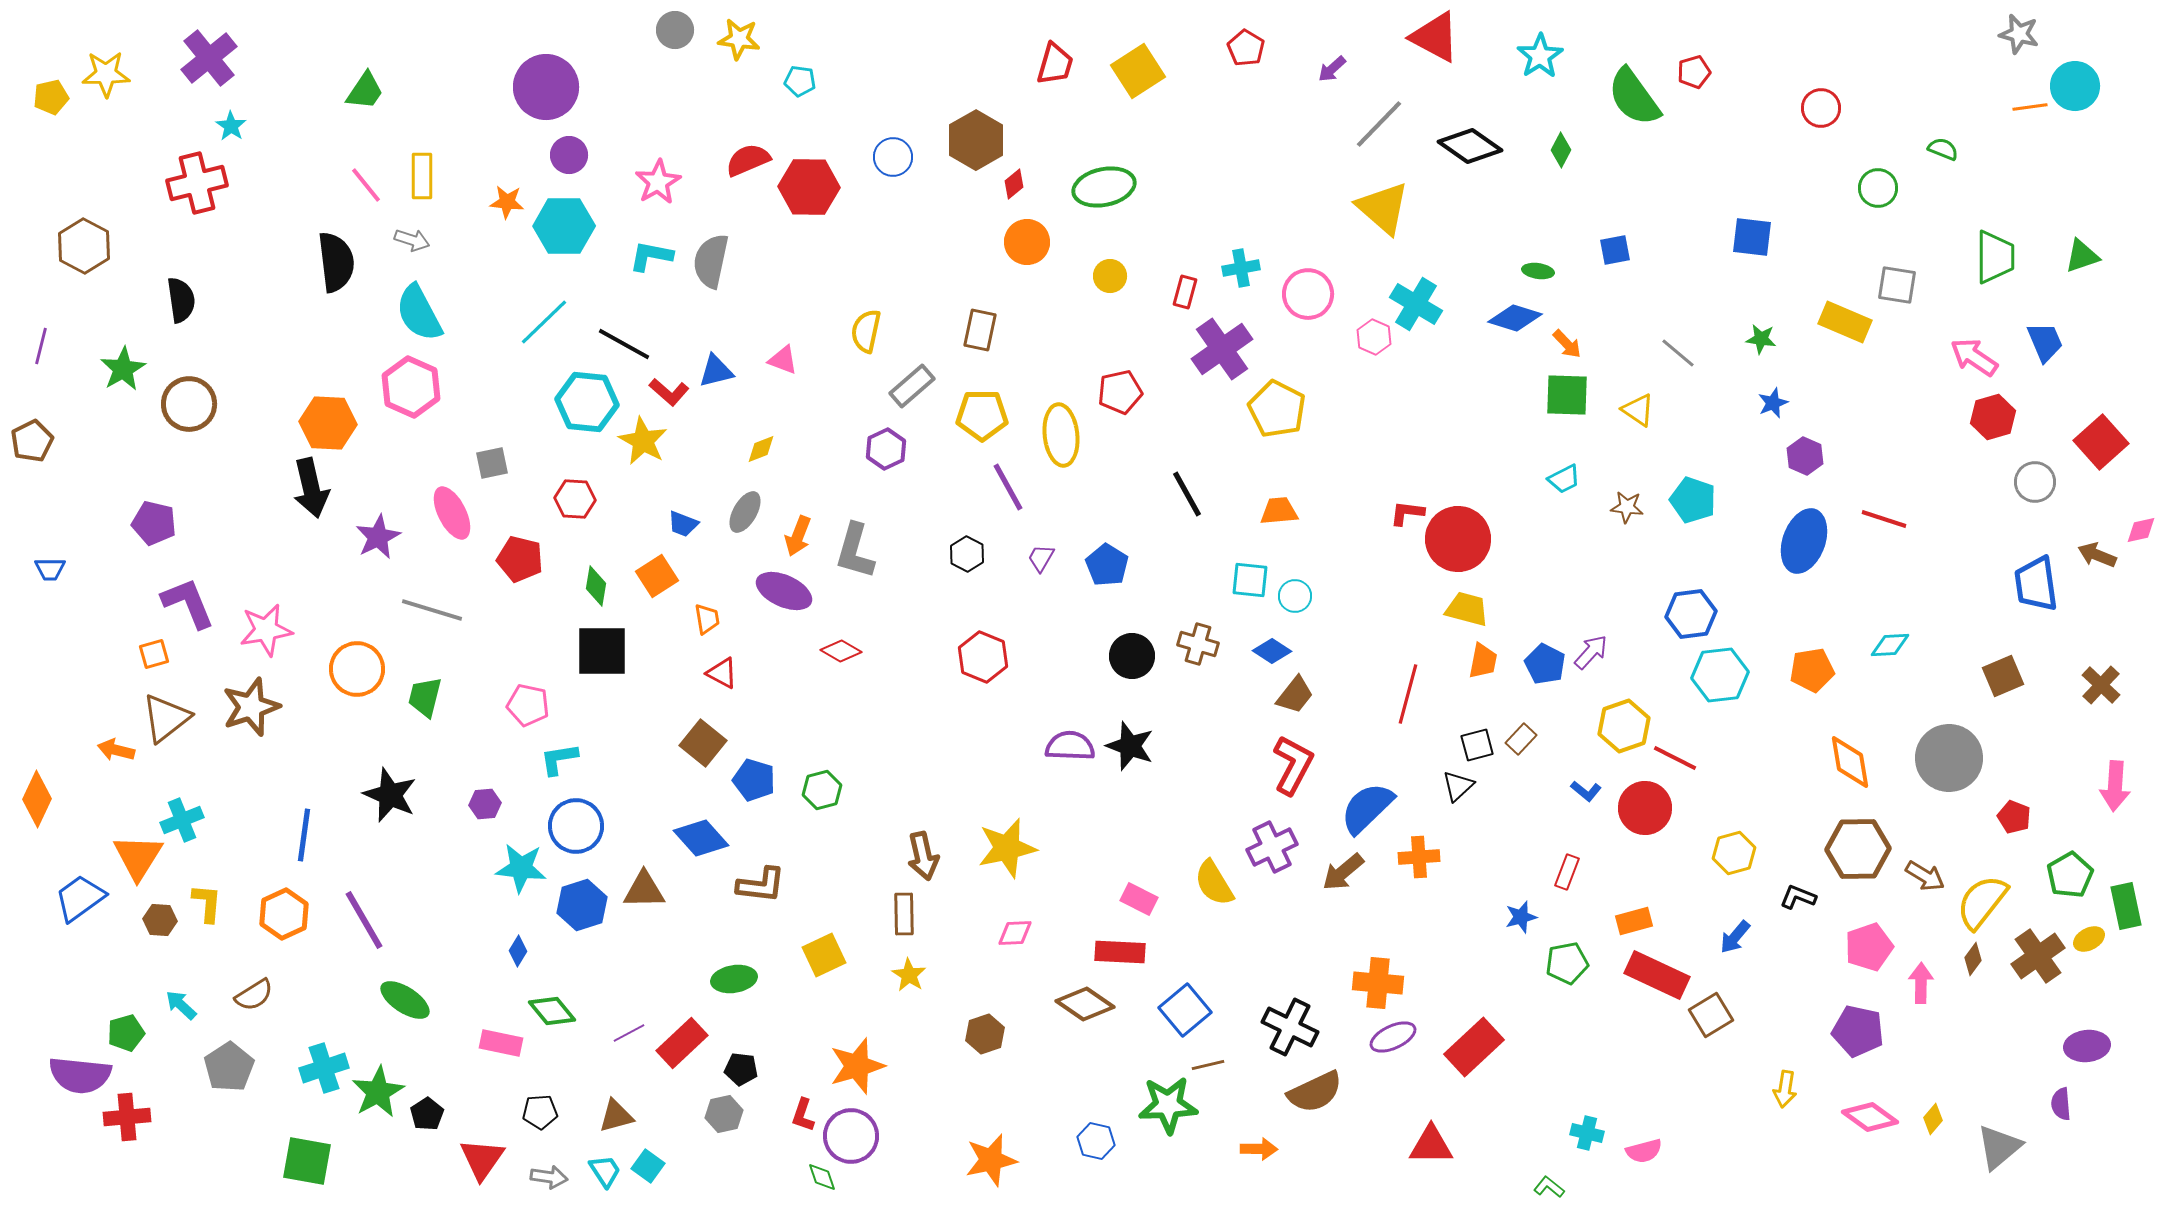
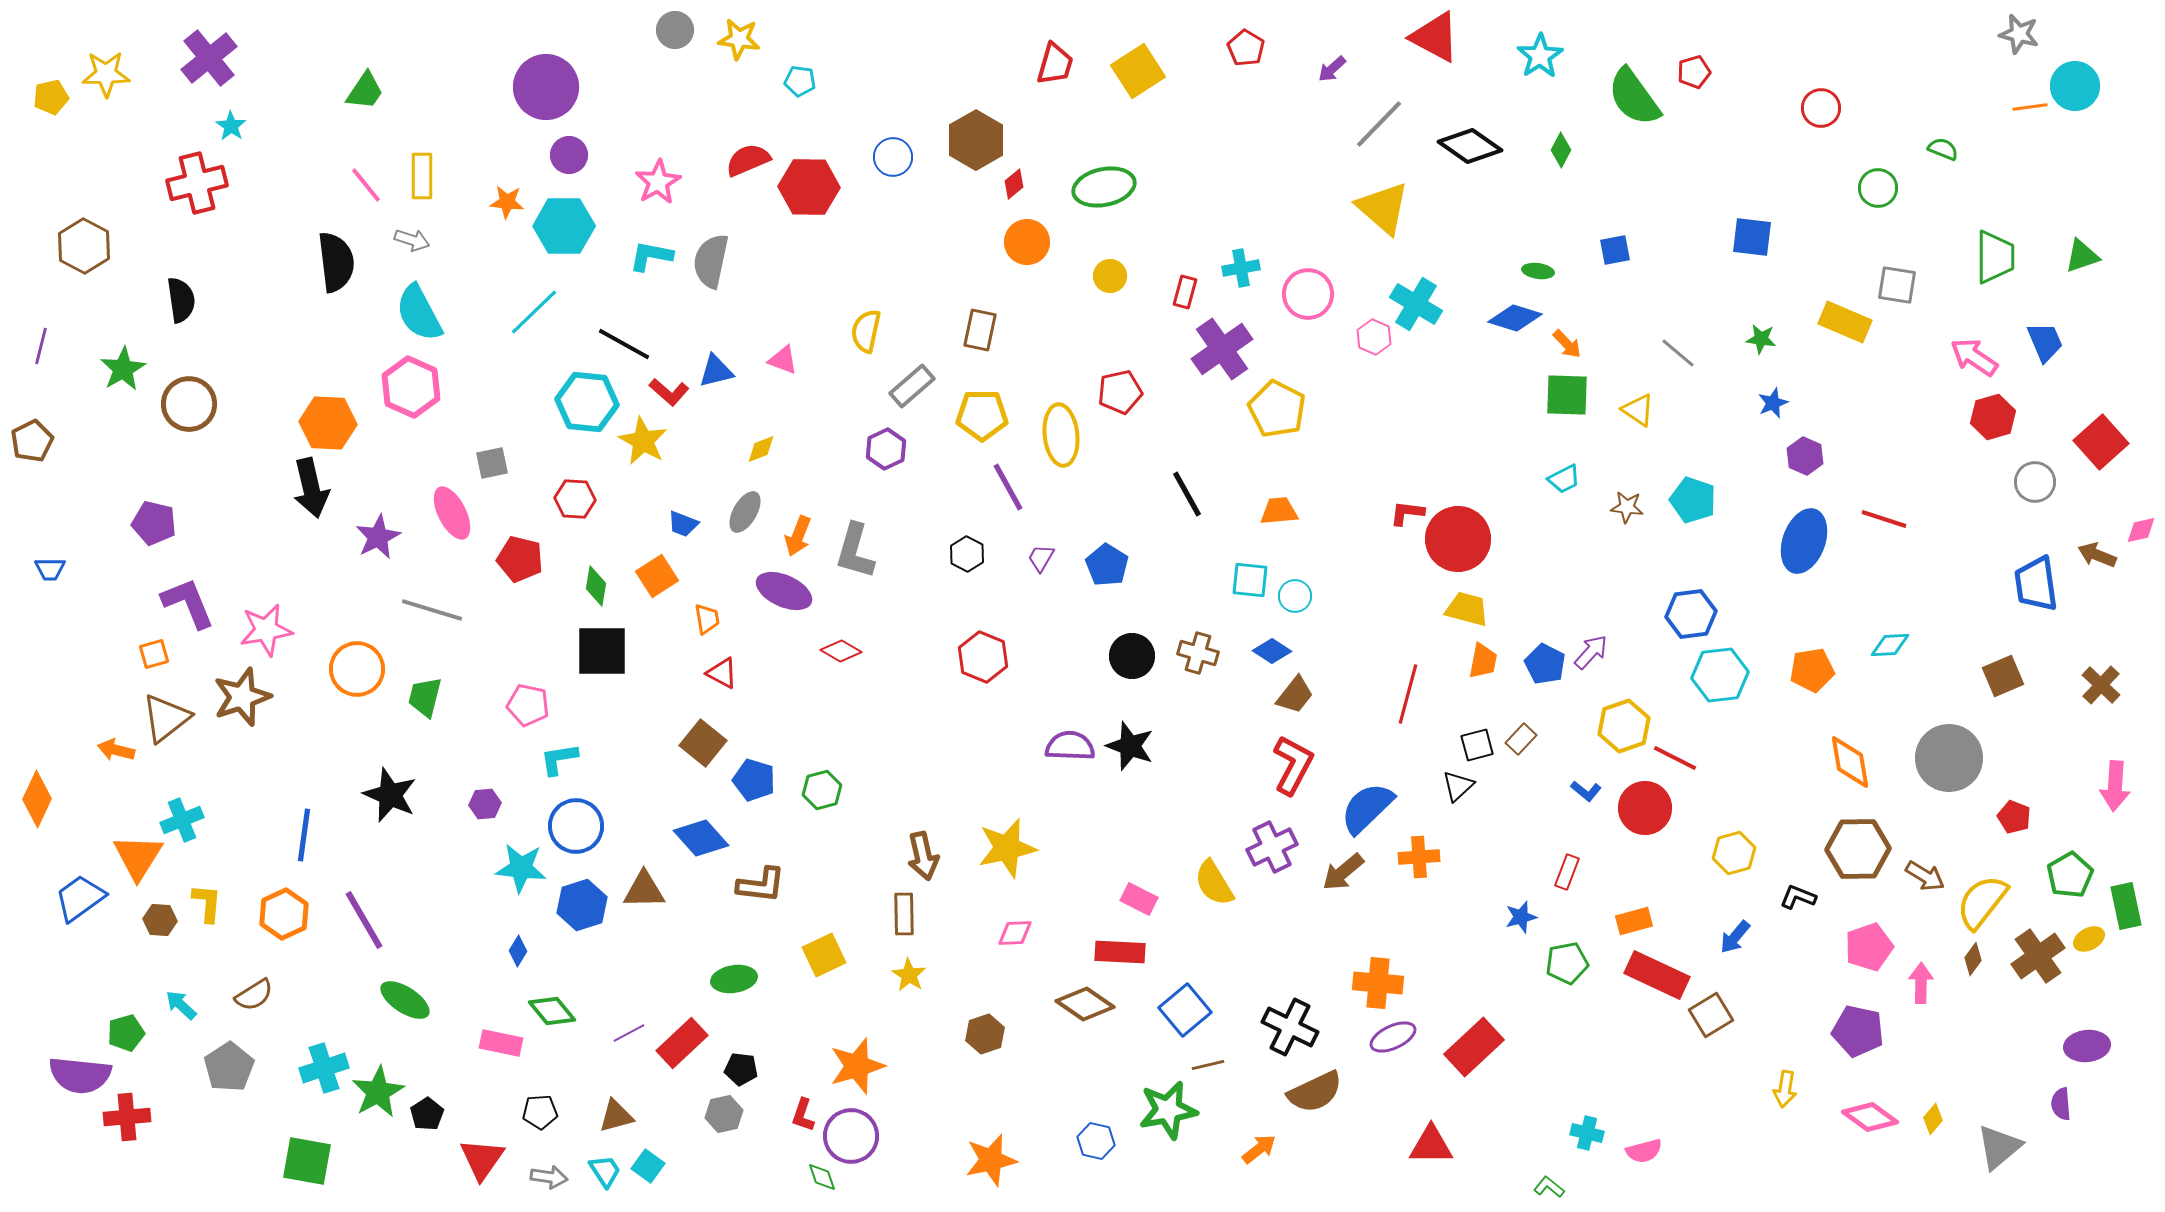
cyan line at (544, 322): moved 10 px left, 10 px up
brown cross at (1198, 644): moved 9 px down
brown star at (251, 707): moved 9 px left, 10 px up
green star at (1168, 1105): moved 5 px down; rotated 8 degrees counterclockwise
orange arrow at (1259, 1149): rotated 39 degrees counterclockwise
